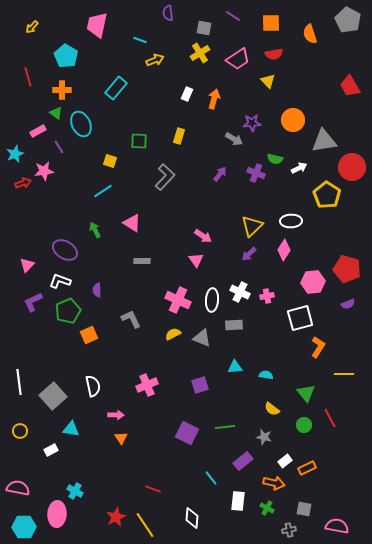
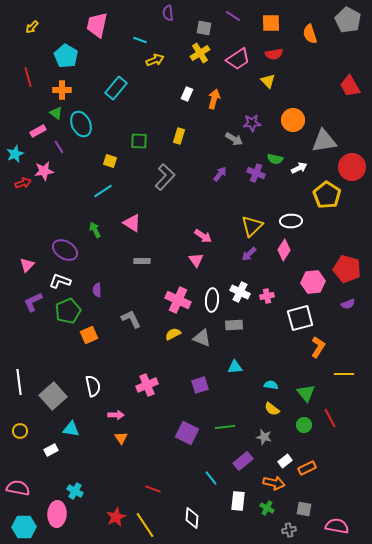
cyan semicircle at (266, 375): moved 5 px right, 10 px down
